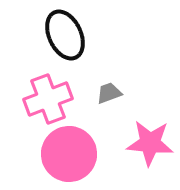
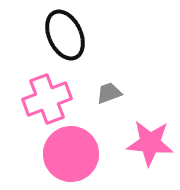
pink cross: moved 1 px left
pink circle: moved 2 px right
